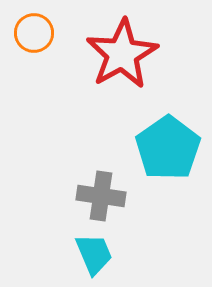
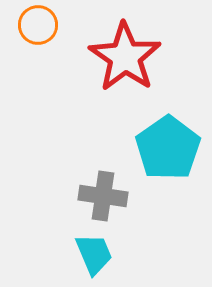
orange circle: moved 4 px right, 8 px up
red star: moved 3 px right, 3 px down; rotated 8 degrees counterclockwise
gray cross: moved 2 px right
